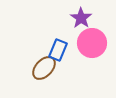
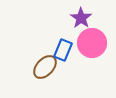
blue rectangle: moved 5 px right
brown ellipse: moved 1 px right, 1 px up
